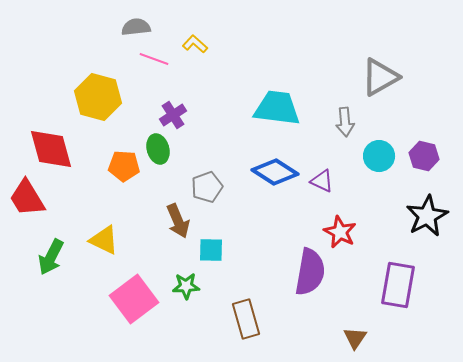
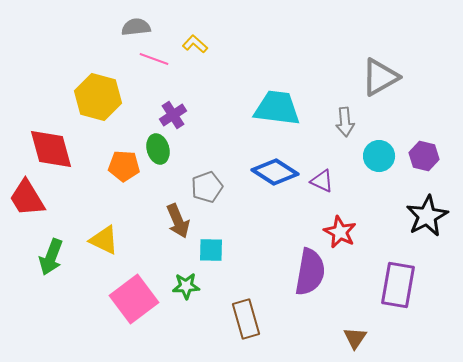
green arrow: rotated 6 degrees counterclockwise
